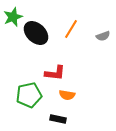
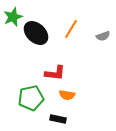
green pentagon: moved 2 px right, 3 px down
